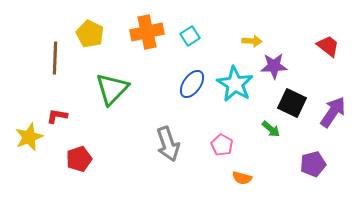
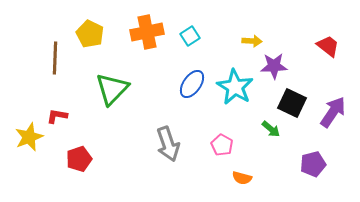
cyan star: moved 3 px down
